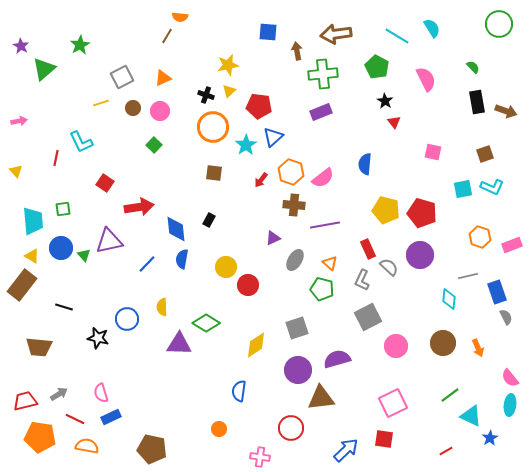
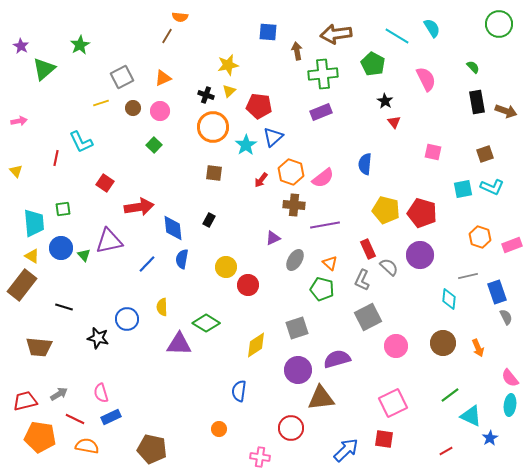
green pentagon at (377, 67): moved 4 px left, 3 px up
cyan trapezoid at (33, 221): moved 1 px right, 2 px down
blue diamond at (176, 229): moved 3 px left, 1 px up
